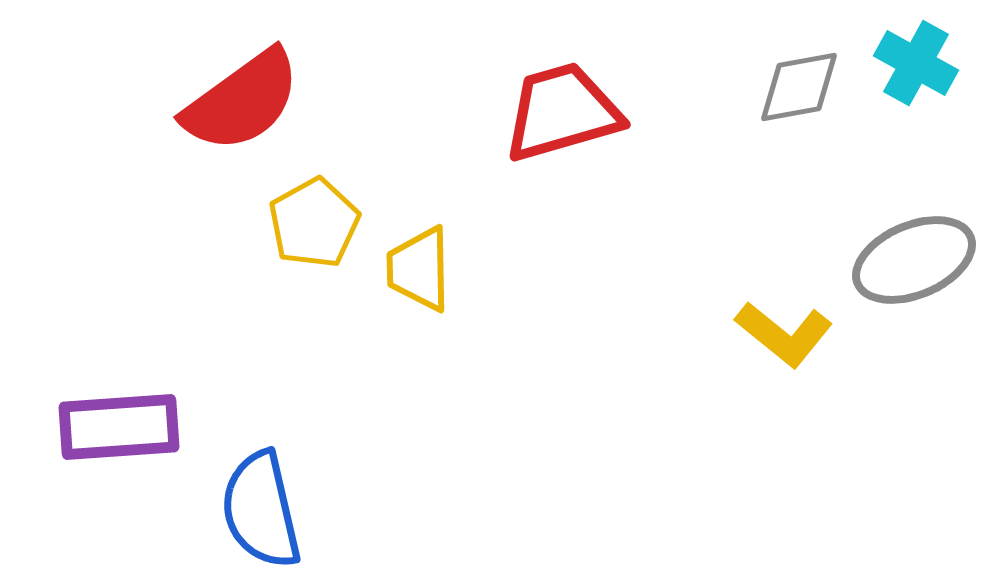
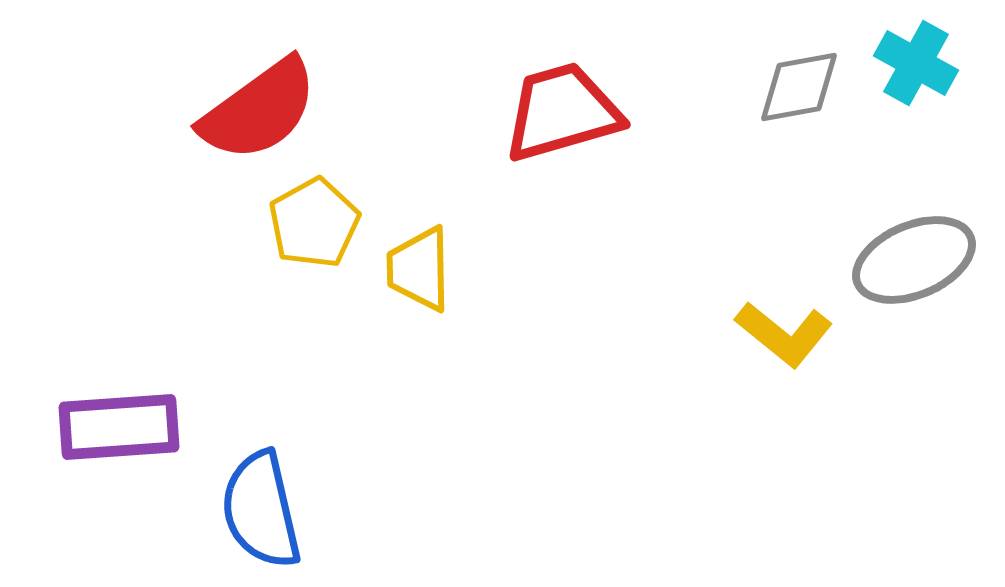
red semicircle: moved 17 px right, 9 px down
